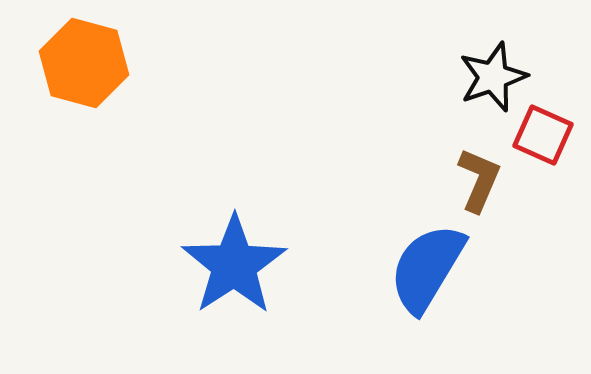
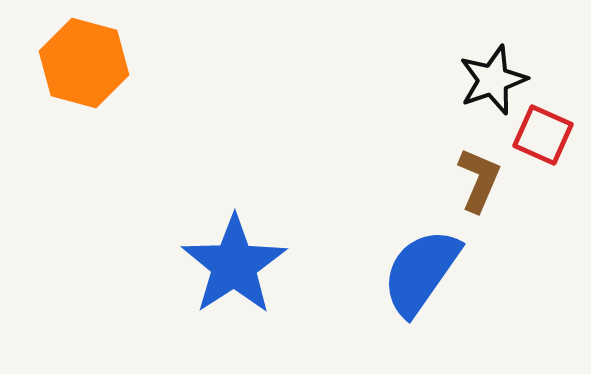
black star: moved 3 px down
blue semicircle: moved 6 px left, 4 px down; rotated 4 degrees clockwise
